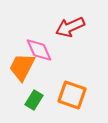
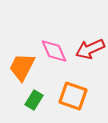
red arrow: moved 20 px right, 22 px down
pink diamond: moved 15 px right, 1 px down
orange square: moved 1 px right, 1 px down
